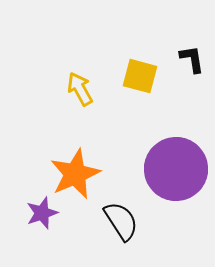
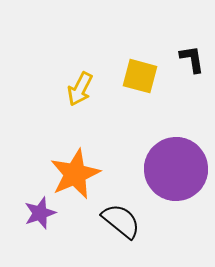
yellow arrow: rotated 124 degrees counterclockwise
purple star: moved 2 px left
black semicircle: rotated 18 degrees counterclockwise
